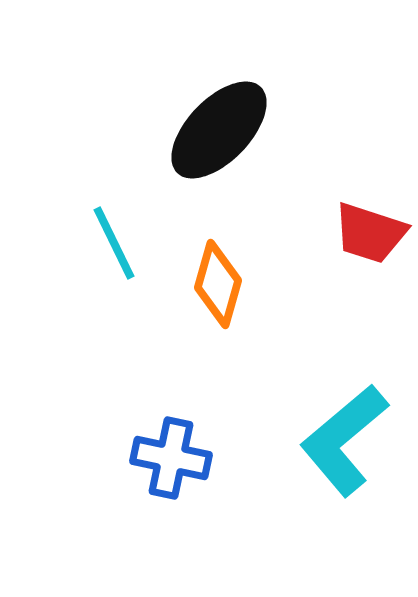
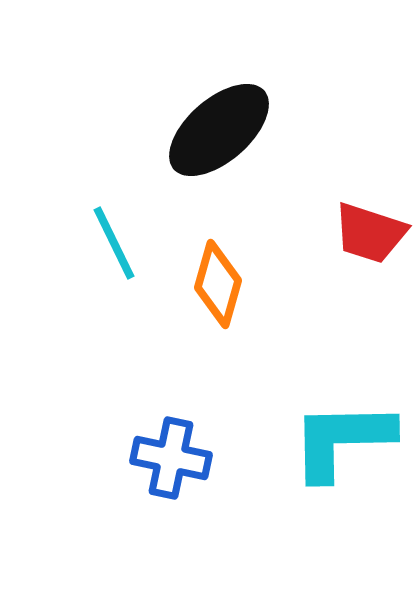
black ellipse: rotated 5 degrees clockwise
cyan L-shape: moved 2 px left; rotated 39 degrees clockwise
